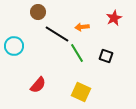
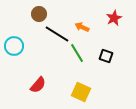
brown circle: moved 1 px right, 2 px down
orange arrow: rotated 32 degrees clockwise
